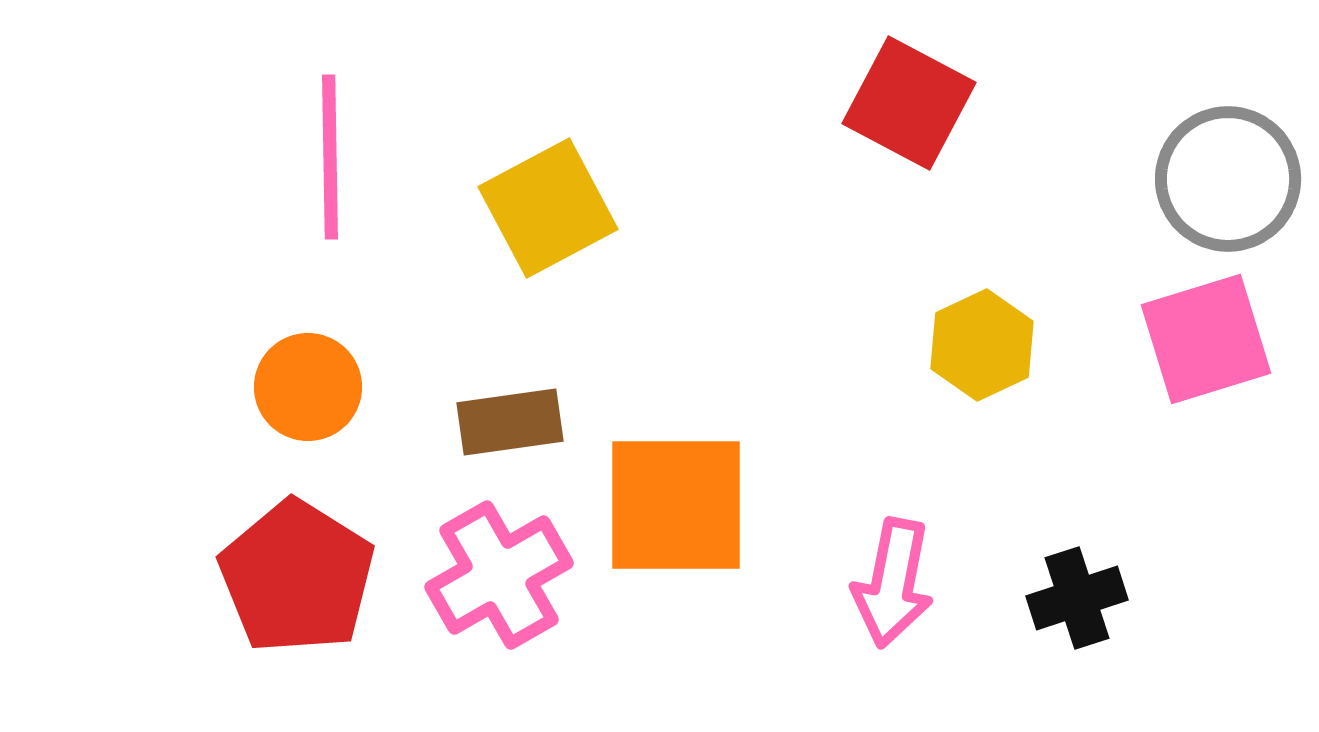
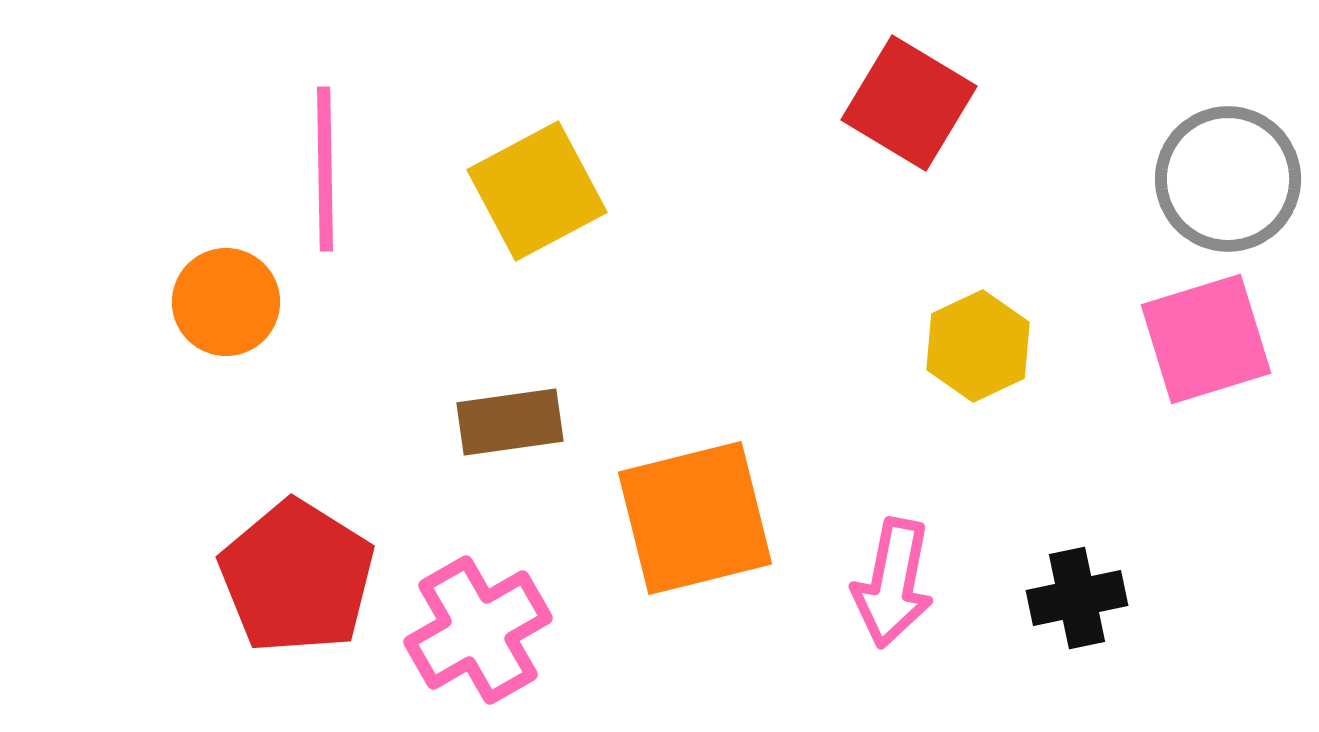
red square: rotated 3 degrees clockwise
pink line: moved 5 px left, 12 px down
yellow square: moved 11 px left, 17 px up
yellow hexagon: moved 4 px left, 1 px down
orange circle: moved 82 px left, 85 px up
orange square: moved 19 px right, 13 px down; rotated 14 degrees counterclockwise
pink cross: moved 21 px left, 55 px down
black cross: rotated 6 degrees clockwise
